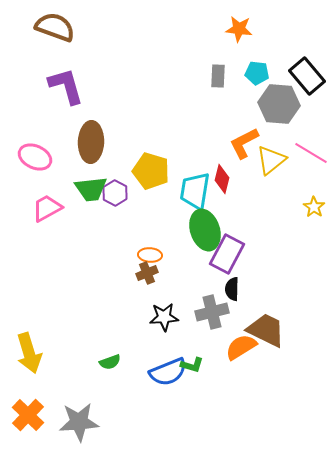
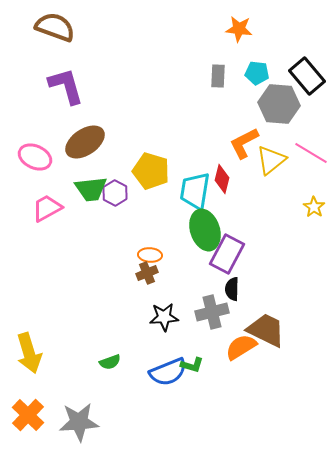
brown ellipse: moved 6 px left; rotated 54 degrees clockwise
